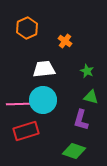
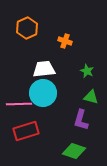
orange cross: rotated 16 degrees counterclockwise
cyan circle: moved 7 px up
